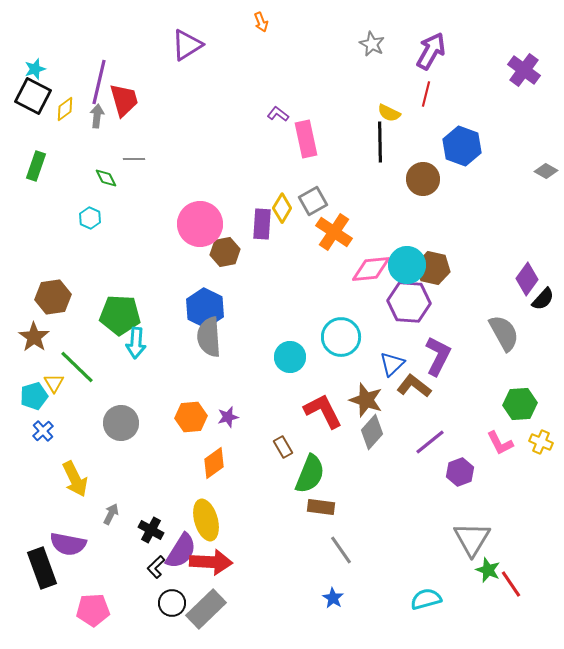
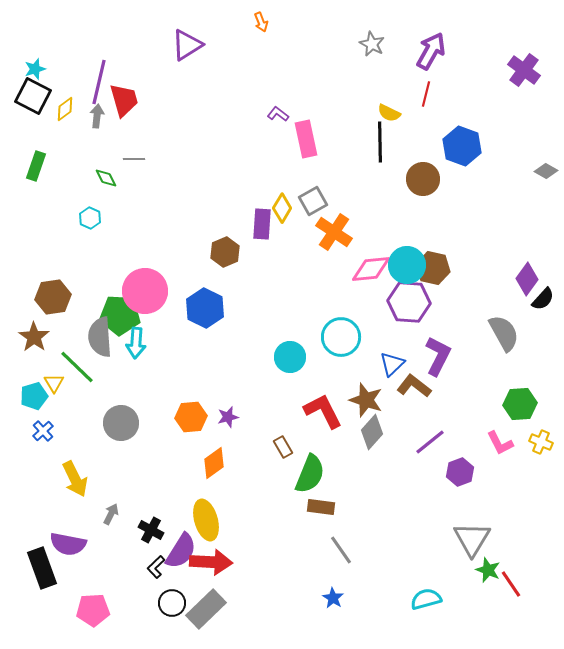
pink circle at (200, 224): moved 55 px left, 67 px down
brown hexagon at (225, 252): rotated 12 degrees counterclockwise
gray semicircle at (209, 337): moved 109 px left
